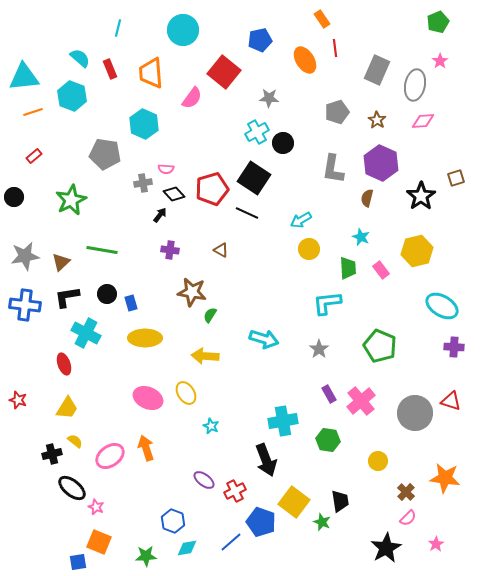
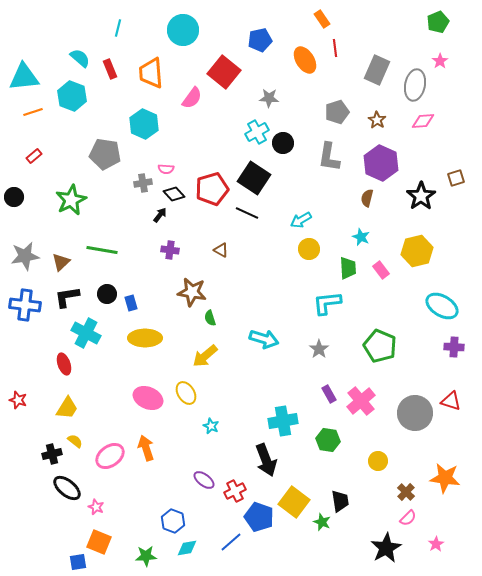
gray L-shape at (333, 169): moved 4 px left, 12 px up
green semicircle at (210, 315): moved 3 px down; rotated 49 degrees counterclockwise
yellow arrow at (205, 356): rotated 44 degrees counterclockwise
black ellipse at (72, 488): moved 5 px left
blue pentagon at (261, 522): moved 2 px left, 5 px up
